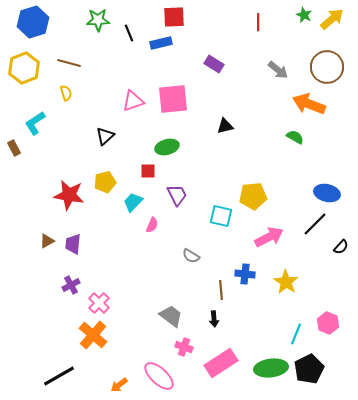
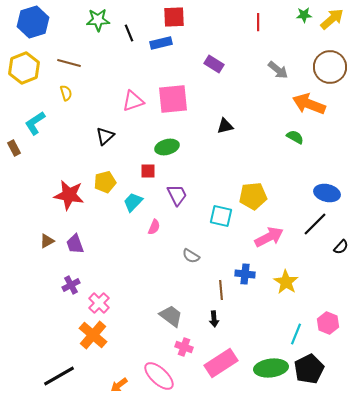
green star at (304, 15): rotated 28 degrees counterclockwise
brown circle at (327, 67): moved 3 px right
pink semicircle at (152, 225): moved 2 px right, 2 px down
purple trapezoid at (73, 244): moved 2 px right; rotated 25 degrees counterclockwise
